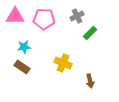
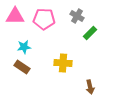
gray cross: rotated 32 degrees counterclockwise
yellow cross: rotated 18 degrees counterclockwise
brown arrow: moved 6 px down
